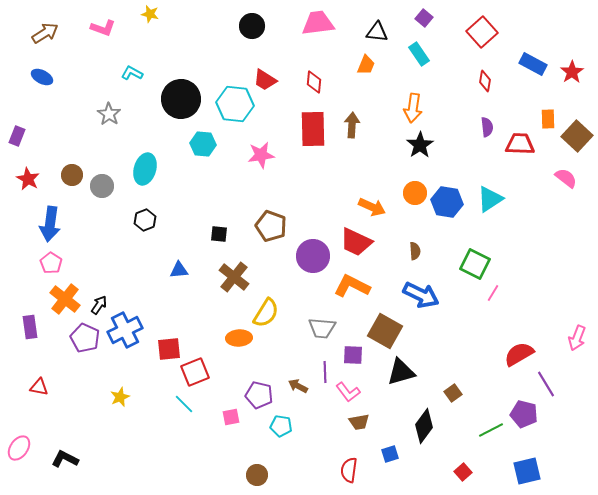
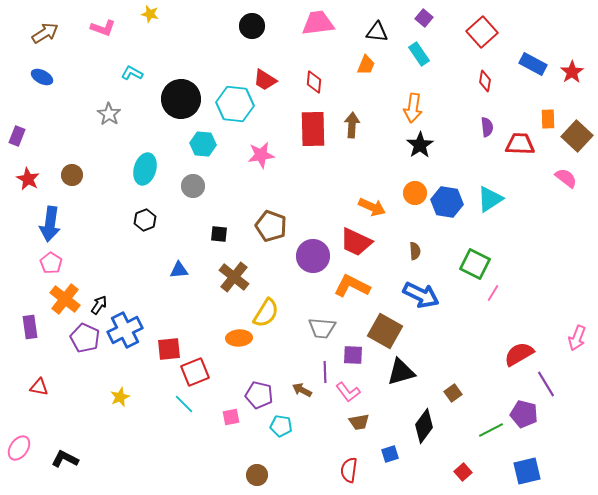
gray circle at (102, 186): moved 91 px right
brown arrow at (298, 386): moved 4 px right, 4 px down
